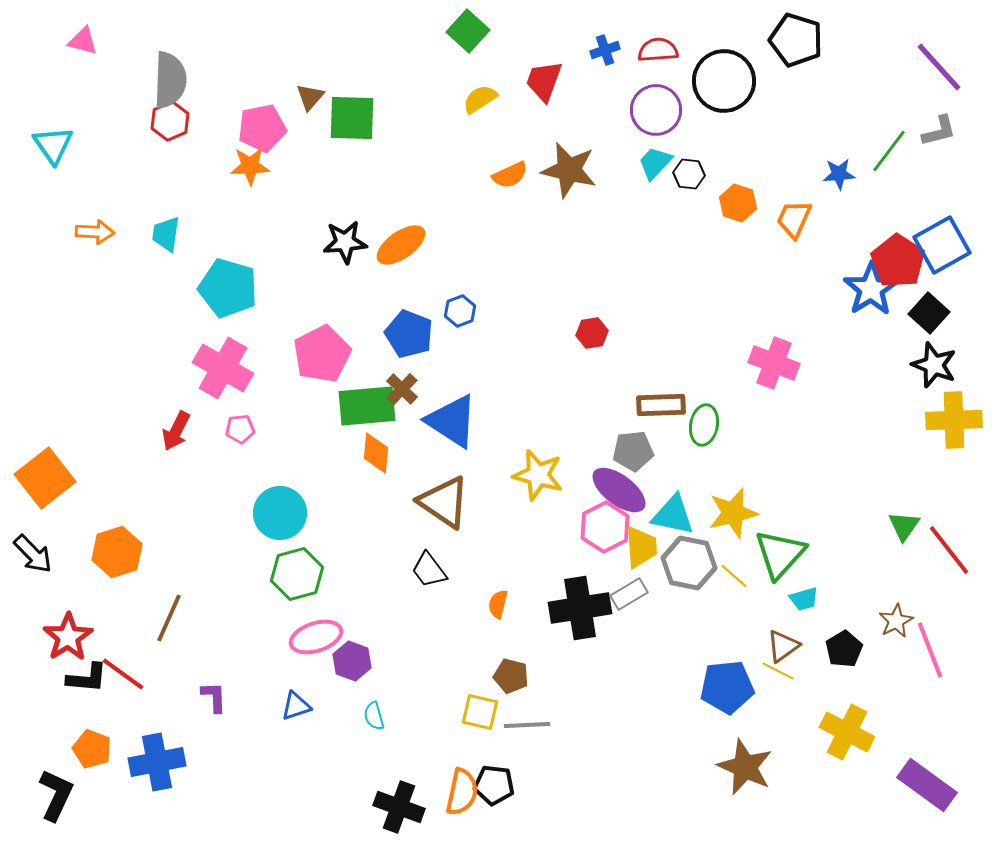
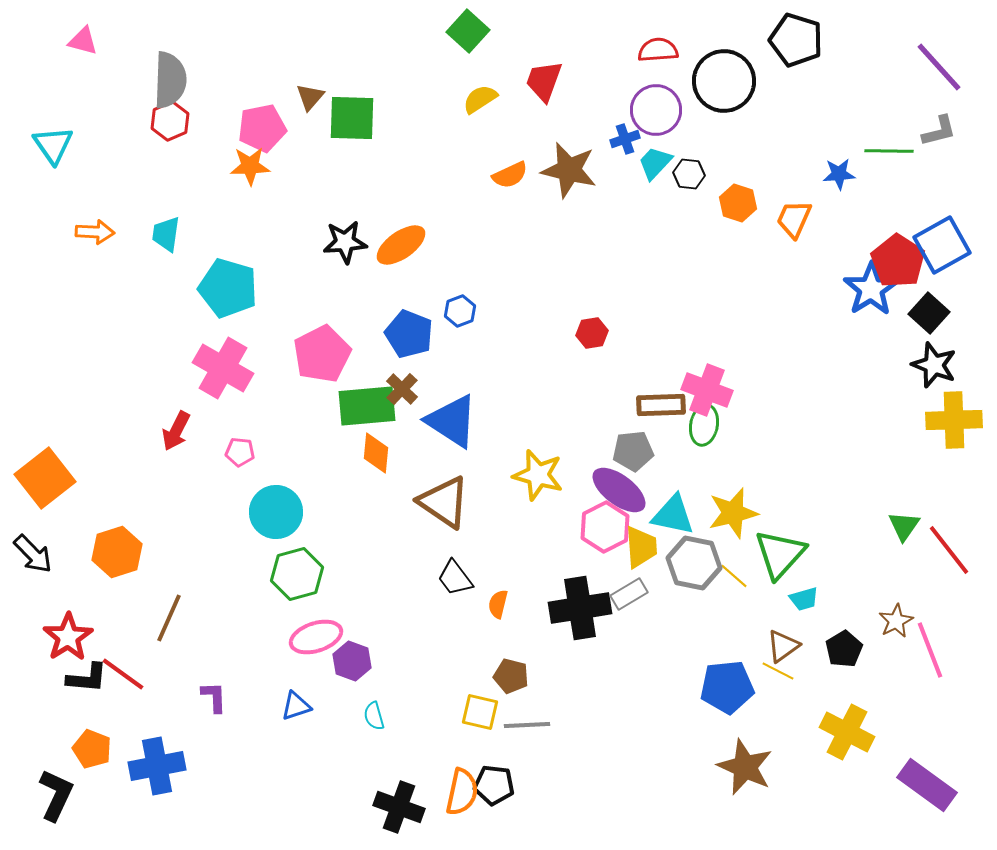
blue cross at (605, 50): moved 20 px right, 89 px down
green line at (889, 151): rotated 54 degrees clockwise
pink cross at (774, 363): moved 67 px left, 27 px down
pink pentagon at (240, 429): moved 23 px down; rotated 12 degrees clockwise
cyan circle at (280, 513): moved 4 px left, 1 px up
gray hexagon at (689, 563): moved 5 px right
black trapezoid at (429, 570): moved 26 px right, 8 px down
blue cross at (157, 762): moved 4 px down
